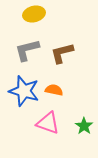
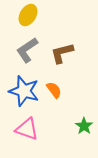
yellow ellipse: moved 6 px left, 1 px down; rotated 45 degrees counterclockwise
gray L-shape: rotated 20 degrees counterclockwise
orange semicircle: rotated 42 degrees clockwise
pink triangle: moved 21 px left, 6 px down
